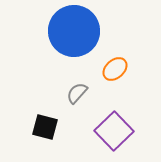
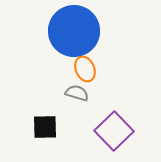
orange ellipse: moved 30 px left; rotated 70 degrees counterclockwise
gray semicircle: rotated 65 degrees clockwise
black square: rotated 16 degrees counterclockwise
